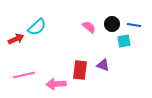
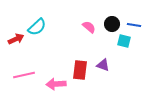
cyan square: rotated 24 degrees clockwise
